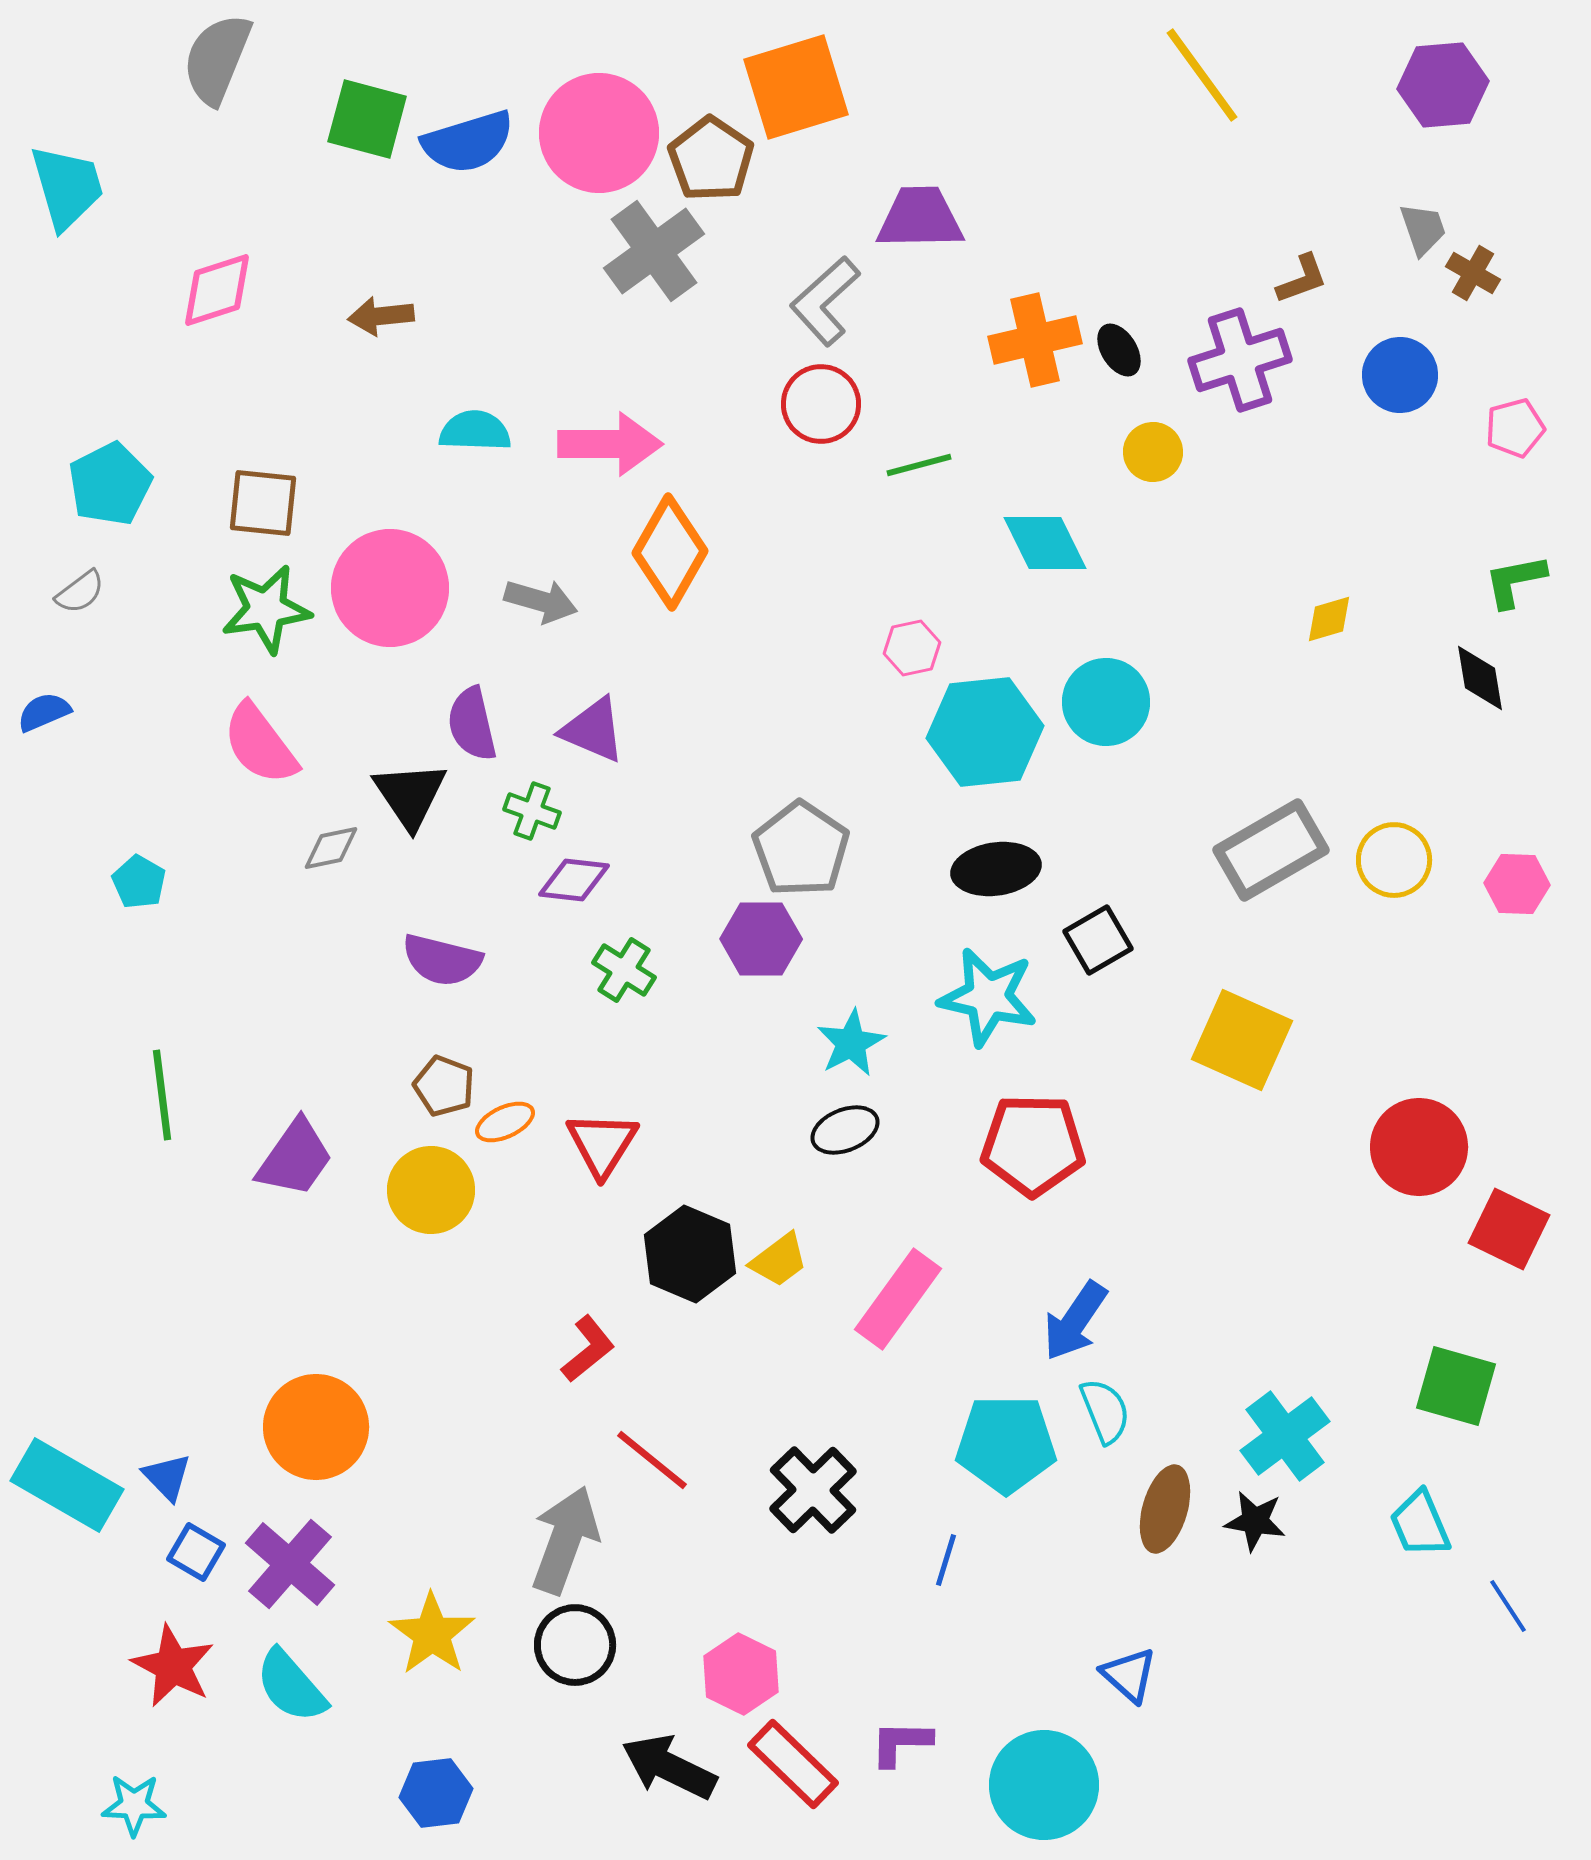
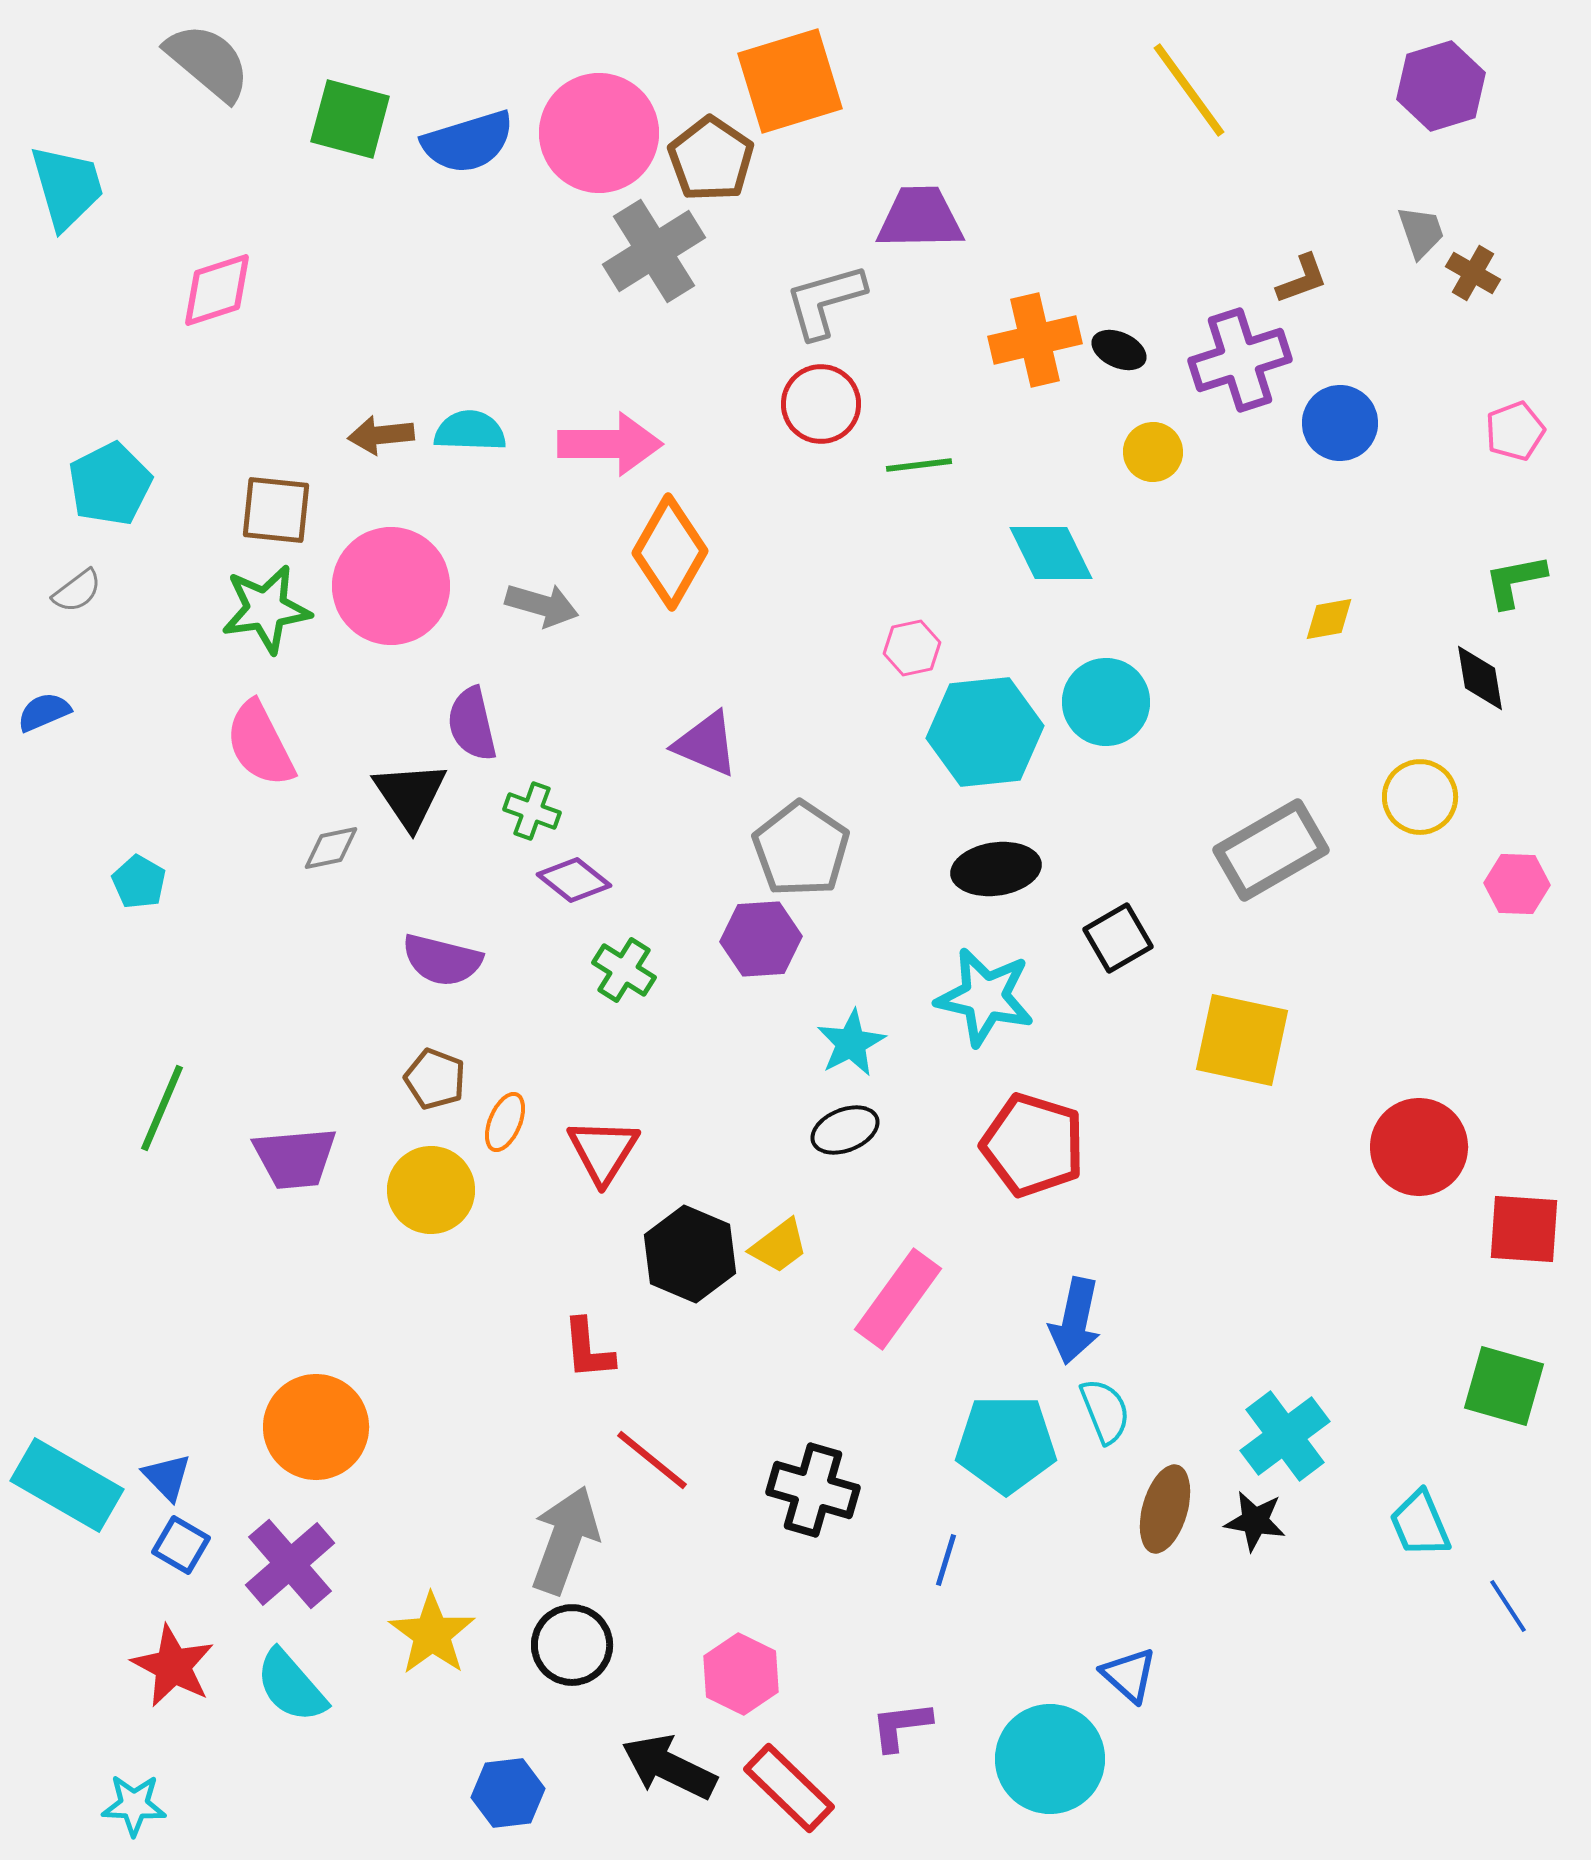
gray semicircle at (217, 59): moved 9 px left, 3 px down; rotated 108 degrees clockwise
yellow line at (1202, 75): moved 13 px left, 15 px down
purple hexagon at (1443, 85): moved 2 px left, 1 px down; rotated 12 degrees counterclockwise
orange square at (796, 87): moved 6 px left, 6 px up
green square at (367, 119): moved 17 px left
gray trapezoid at (1423, 229): moved 2 px left, 3 px down
gray cross at (654, 251): rotated 4 degrees clockwise
gray L-shape at (825, 301): rotated 26 degrees clockwise
brown arrow at (381, 316): moved 119 px down
black ellipse at (1119, 350): rotated 34 degrees counterclockwise
blue circle at (1400, 375): moved 60 px left, 48 px down
pink pentagon at (1515, 428): moved 3 px down; rotated 6 degrees counterclockwise
cyan semicircle at (475, 431): moved 5 px left
green line at (919, 465): rotated 8 degrees clockwise
brown square at (263, 503): moved 13 px right, 7 px down
cyan diamond at (1045, 543): moved 6 px right, 10 px down
pink circle at (390, 588): moved 1 px right, 2 px up
gray semicircle at (80, 592): moved 3 px left, 1 px up
gray arrow at (541, 601): moved 1 px right, 4 px down
yellow diamond at (1329, 619): rotated 6 degrees clockwise
purple triangle at (593, 730): moved 113 px right, 14 px down
pink semicircle at (260, 744): rotated 10 degrees clockwise
yellow circle at (1394, 860): moved 26 px right, 63 px up
purple diamond at (574, 880): rotated 32 degrees clockwise
purple hexagon at (761, 939): rotated 4 degrees counterclockwise
black square at (1098, 940): moved 20 px right, 2 px up
cyan star at (988, 997): moved 3 px left
yellow square at (1242, 1040): rotated 12 degrees counterclockwise
brown pentagon at (444, 1086): moved 9 px left, 7 px up
green line at (162, 1095): moved 13 px down; rotated 30 degrees clockwise
orange ellipse at (505, 1122): rotated 42 degrees counterclockwise
red triangle at (602, 1144): moved 1 px right, 7 px down
red pentagon at (1033, 1145): rotated 16 degrees clockwise
purple trapezoid at (295, 1158): rotated 50 degrees clockwise
red square at (1509, 1229): moved 15 px right; rotated 22 degrees counterclockwise
yellow trapezoid at (779, 1260): moved 14 px up
blue arrow at (1075, 1321): rotated 22 degrees counterclockwise
red L-shape at (588, 1349): rotated 124 degrees clockwise
green square at (1456, 1386): moved 48 px right
black cross at (813, 1490): rotated 30 degrees counterclockwise
blue square at (196, 1552): moved 15 px left, 7 px up
purple cross at (290, 1564): rotated 8 degrees clockwise
black circle at (575, 1645): moved 3 px left
purple L-shape at (901, 1743): moved 17 px up; rotated 8 degrees counterclockwise
red rectangle at (793, 1764): moved 4 px left, 24 px down
cyan circle at (1044, 1785): moved 6 px right, 26 px up
blue hexagon at (436, 1793): moved 72 px right
